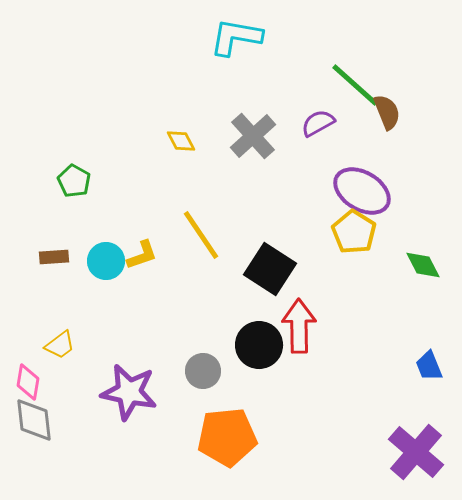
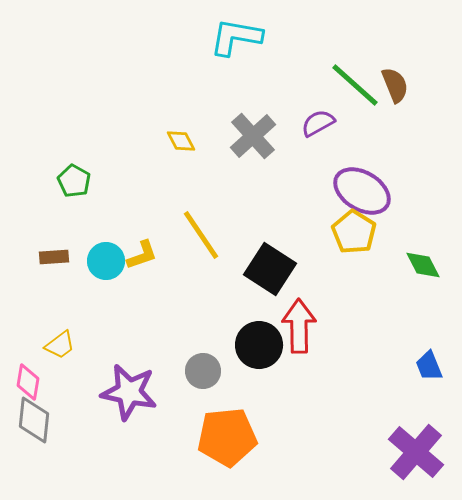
brown semicircle: moved 8 px right, 27 px up
gray diamond: rotated 12 degrees clockwise
